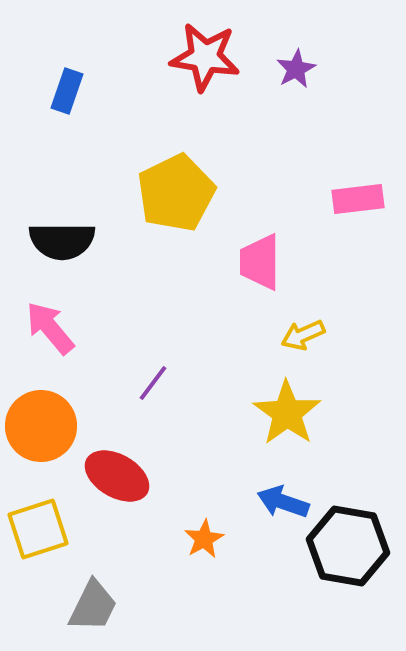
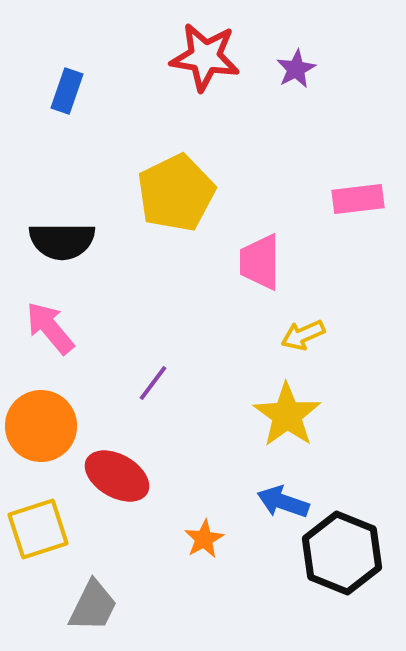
yellow star: moved 2 px down
black hexagon: moved 6 px left, 7 px down; rotated 12 degrees clockwise
